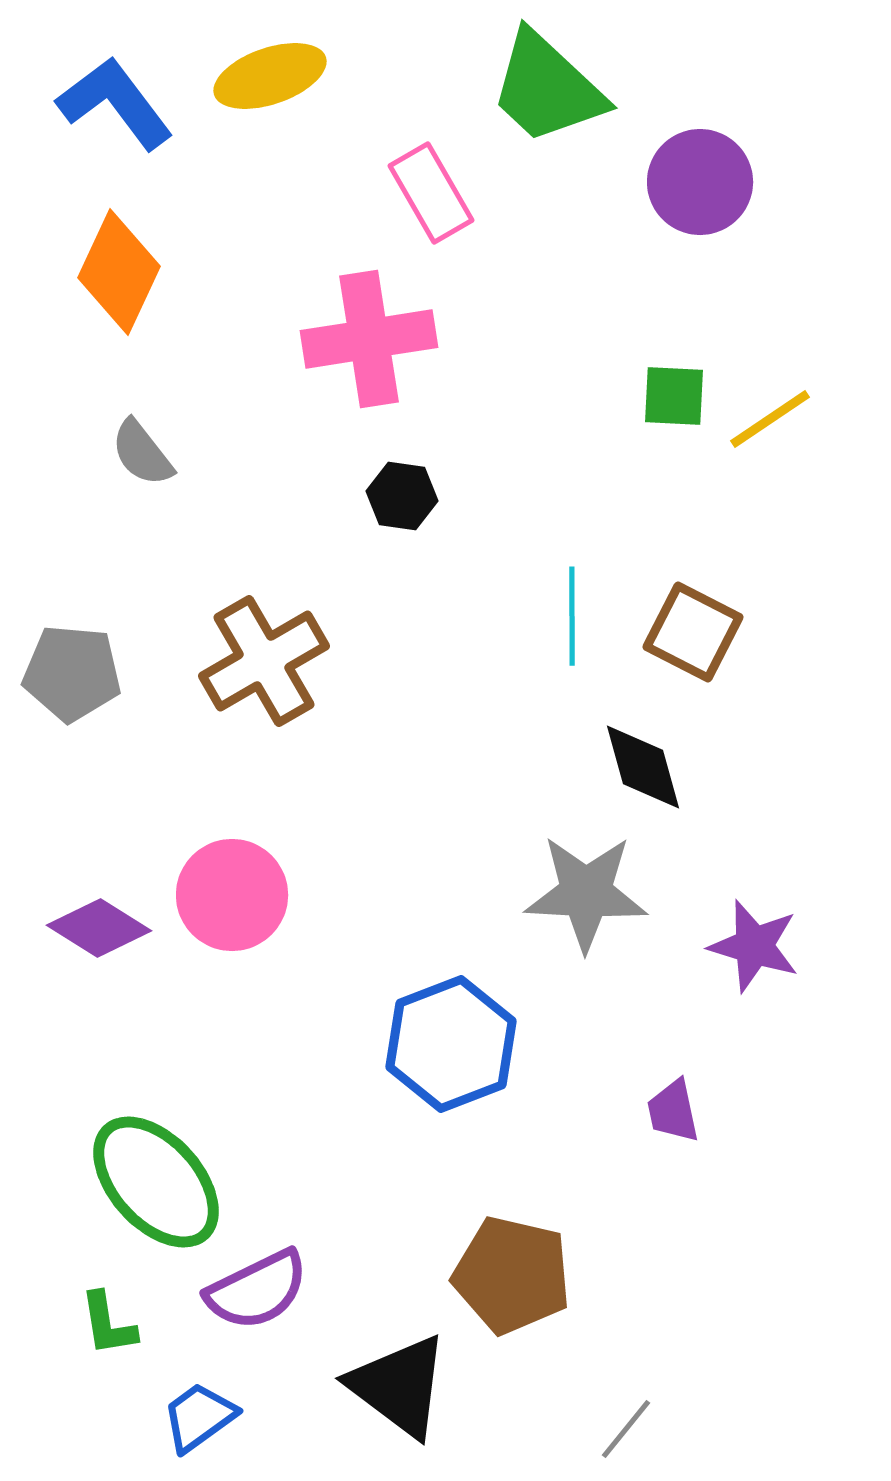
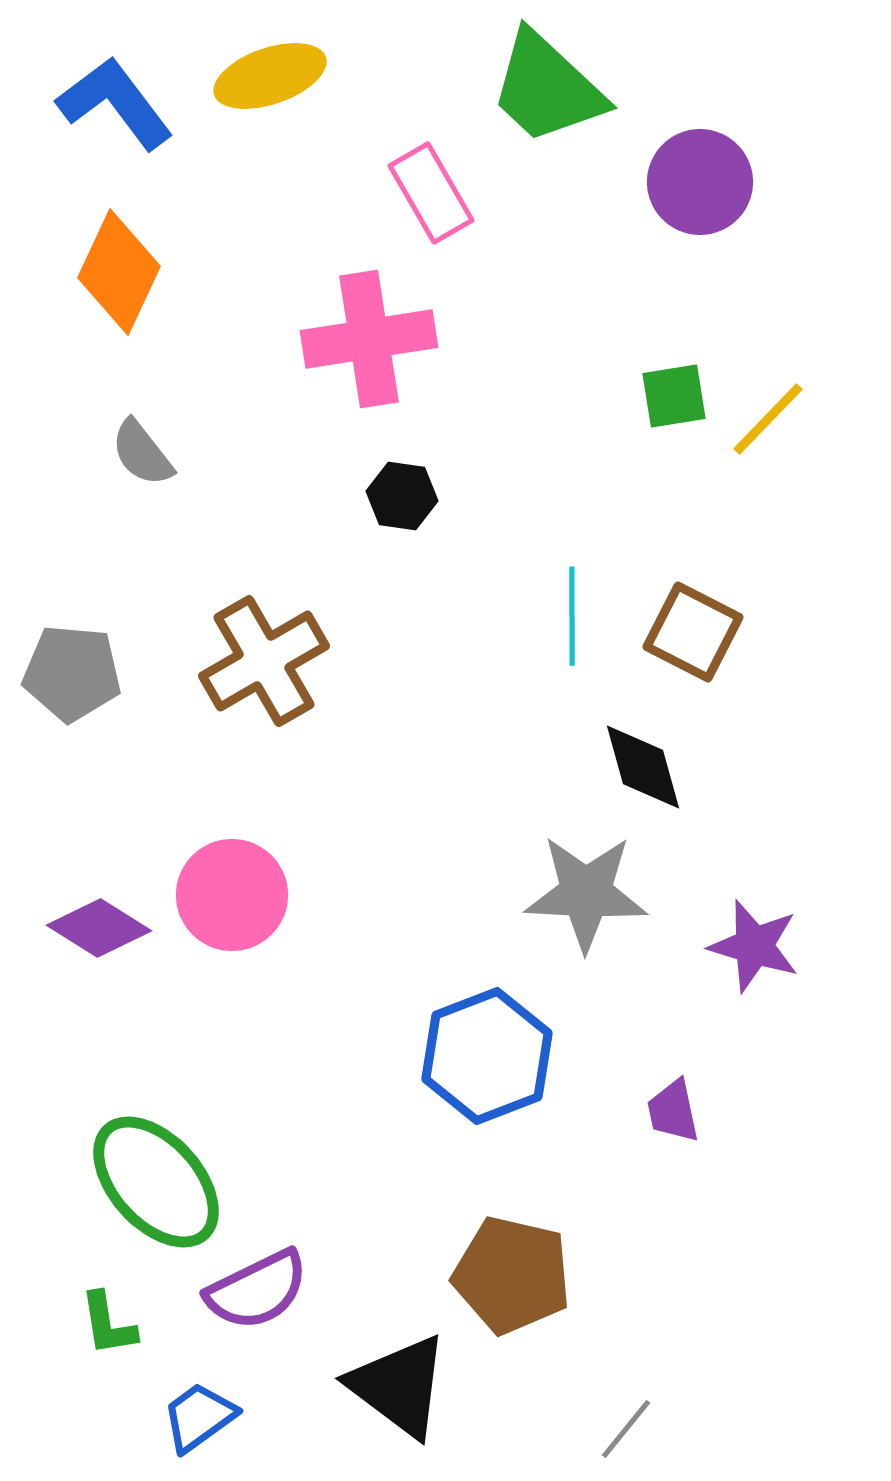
green square: rotated 12 degrees counterclockwise
yellow line: moved 2 px left; rotated 12 degrees counterclockwise
blue hexagon: moved 36 px right, 12 px down
